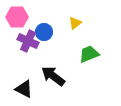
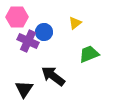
black triangle: rotated 36 degrees clockwise
